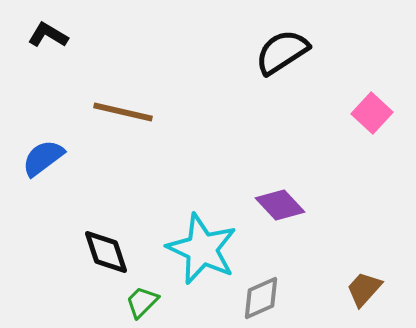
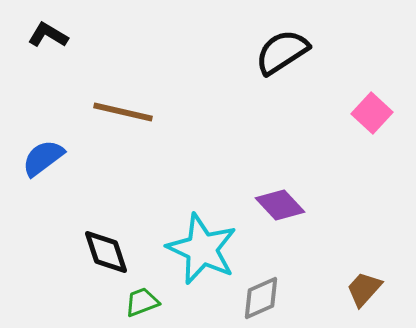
green trapezoid: rotated 24 degrees clockwise
